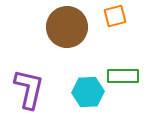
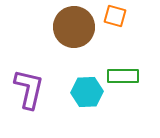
orange square: rotated 30 degrees clockwise
brown circle: moved 7 px right
cyan hexagon: moved 1 px left
